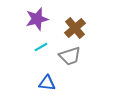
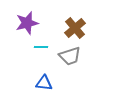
purple star: moved 10 px left, 4 px down
cyan line: rotated 32 degrees clockwise
blue triangle: moved 3 px left
